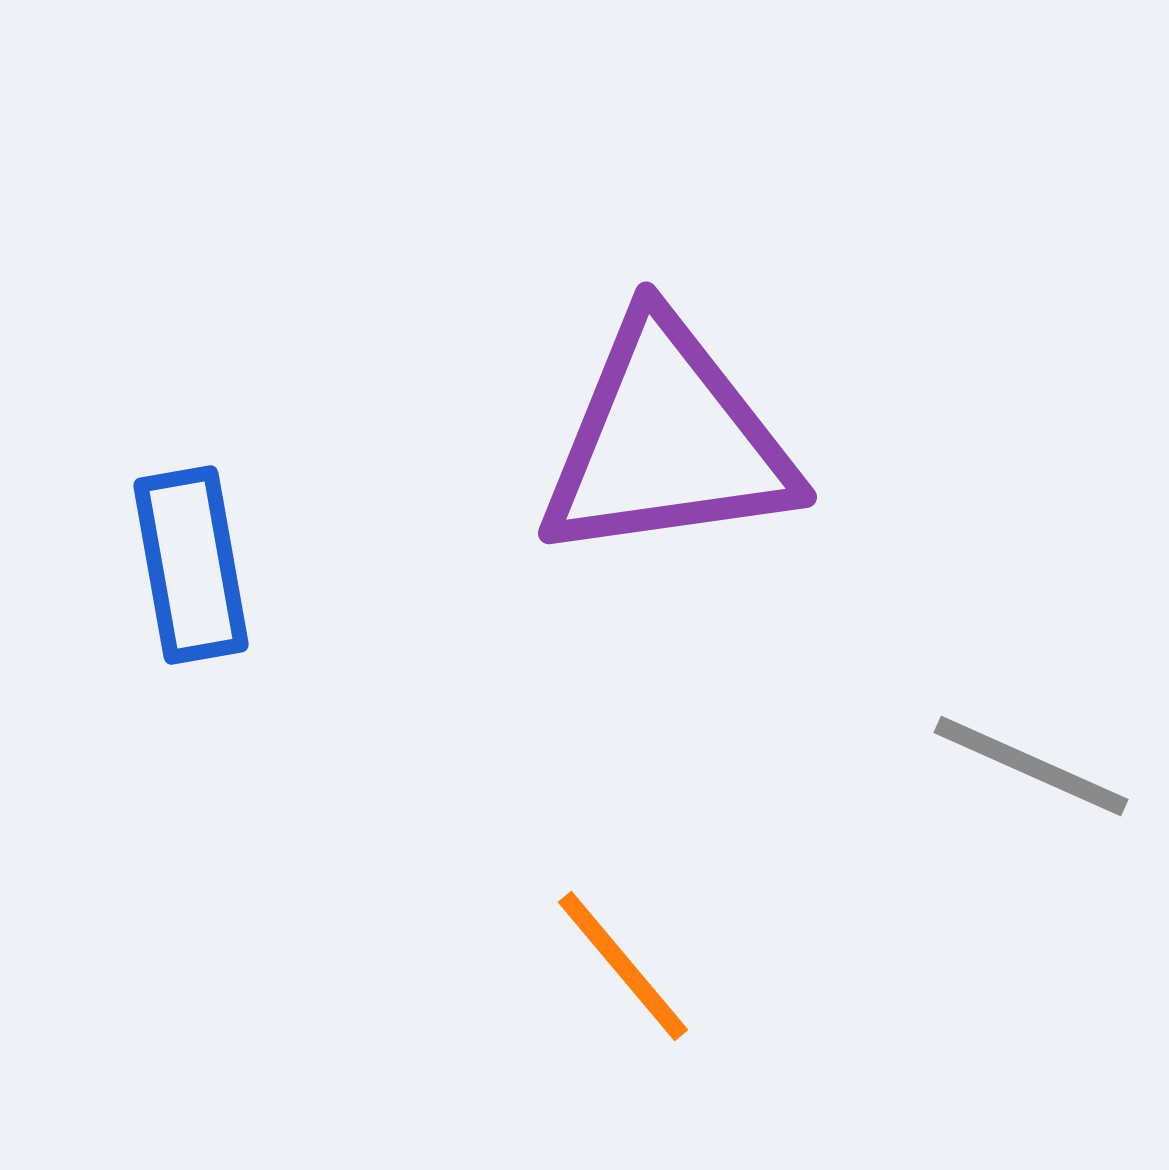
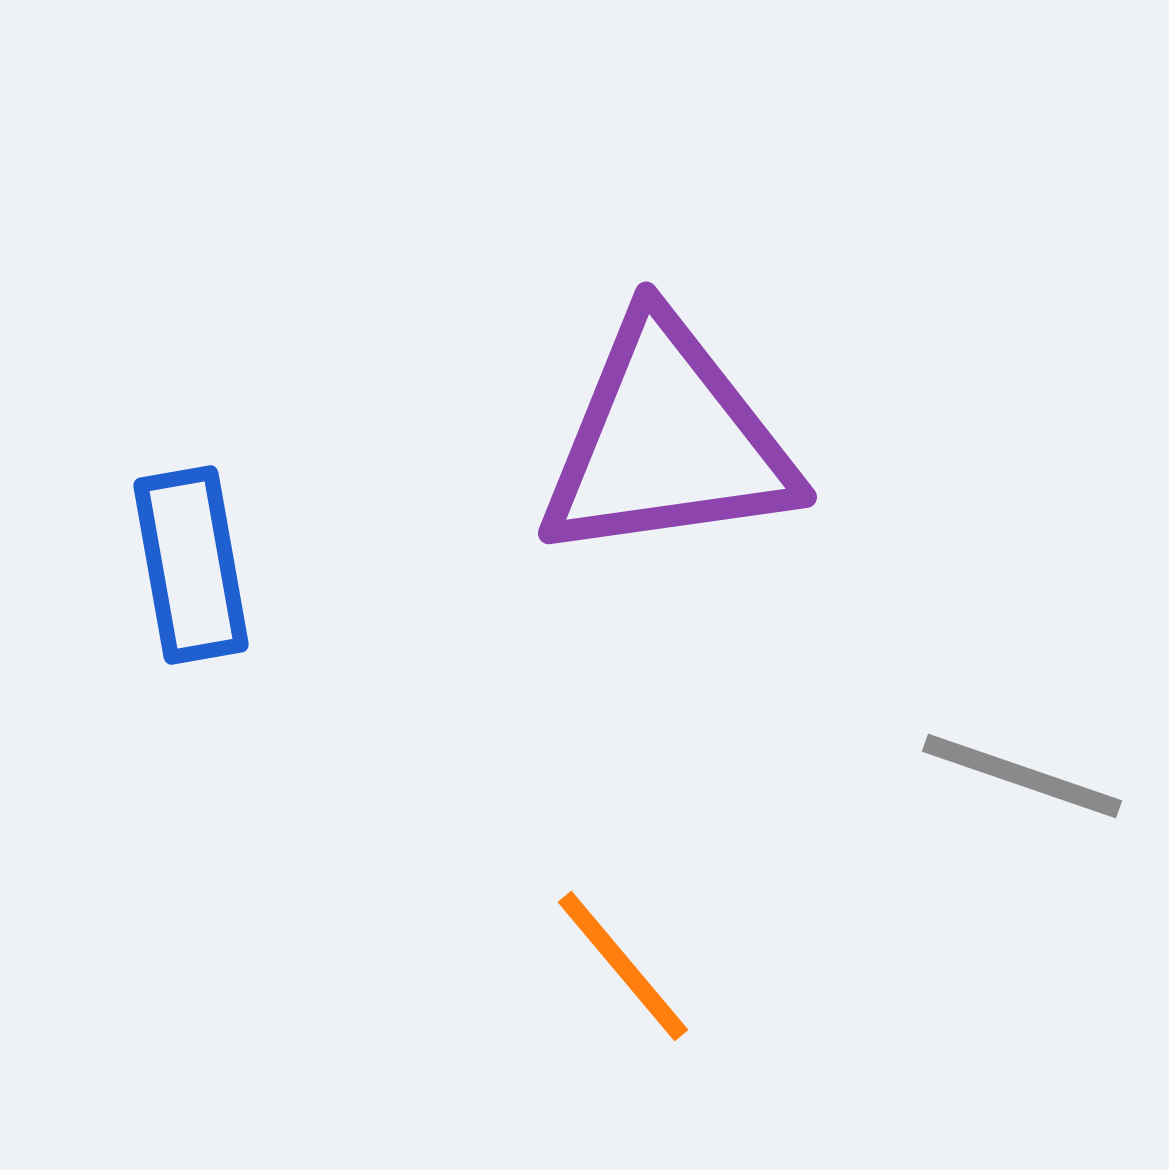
gray line: moved 9 px left, 10 px down; rotated 5 degrees counterclockwise
